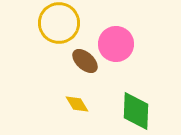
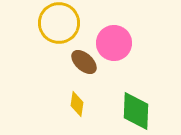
pink circle: moved 2 px left, 1 px up
brown ellipse: moved 1 px left, 1 px down
yellow diamond: rotated 40 degrees clockwise
